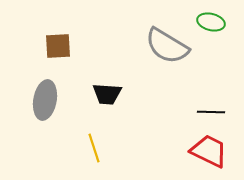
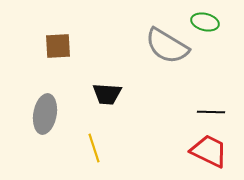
green ellipse: moved 6 px left
gray ellipse: moved 14 px down
